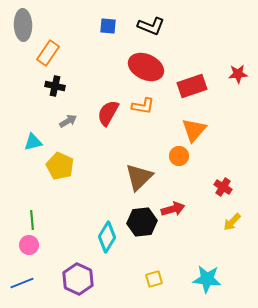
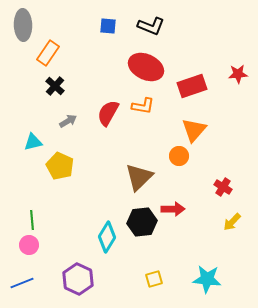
black cross: rotated 30 degrees clockwise
red arrow: rotated 15 degrees clockwise
